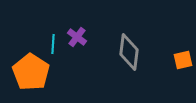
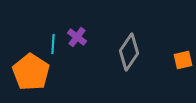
gray diamond: rotated 27 degrees clockwise
